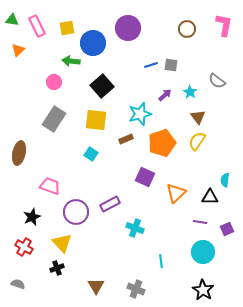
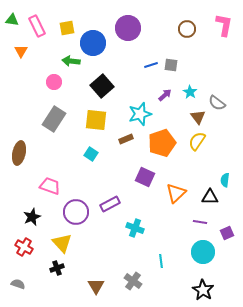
orange triangle at (18, 50): moved 3 px right, 1 px down; rotated 16 degrees counterclockwise
gray semicircle at (217, 81): moved 22 px down
purple square at (227, 229): moved 4 px down
gray cross at (136, 289): moved 3 px left, 8 px up; rotated 12 degrees clockwise
